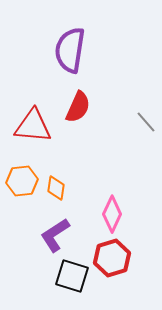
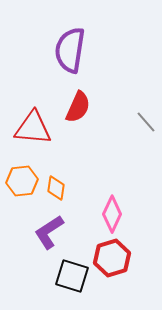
red triangle: moved 2 px down
purple L-shape: moved 6 px left, 3 px up
